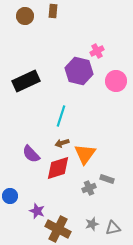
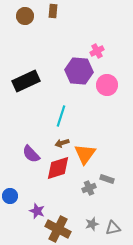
purple hexagon: rotated 8 degrees counterclockwise
pink circle: moved 9 px left, 4 px down
